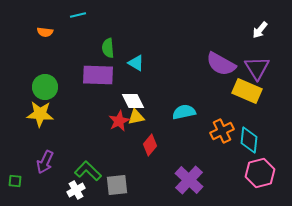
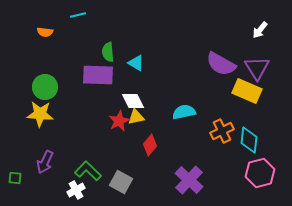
green semicircle: moved 4 px down
green square: moved 3 px up
gray square: moved 4 px right, 3 px up; rotated 35 degrees clockwise
